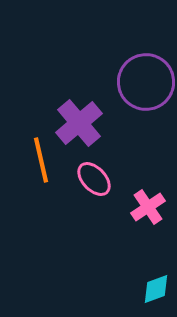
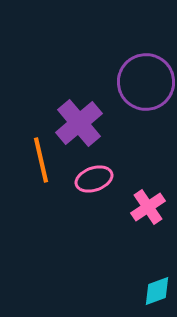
pink ellipse: rotated 66 degrees counterclockwise
cyan diamond: moved 1 px right, 2 px down
